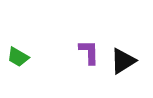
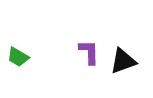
black triangle: rotated 12 degrees clockwise
